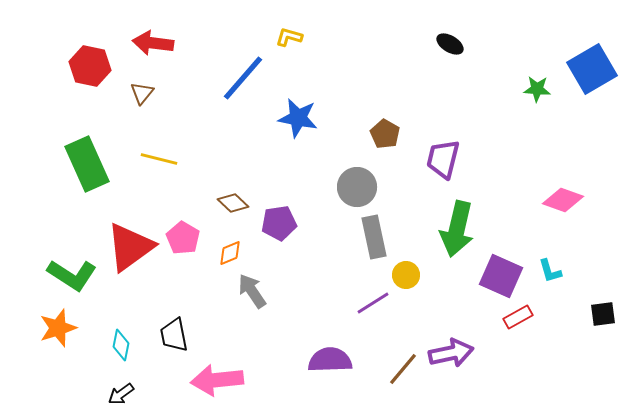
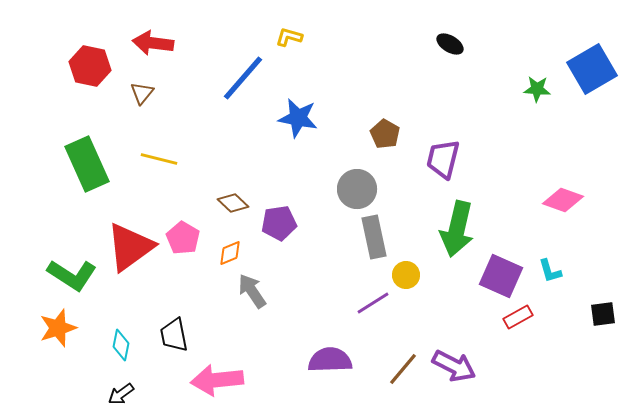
gray circle: moved 2 px down
purple arrow: moved 3 px right, 13 px down; rotated 39 degrees clockwise
